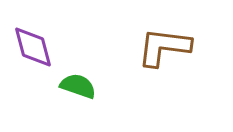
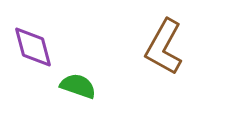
brown L-shape: rotated 68 degrees counterclockwise
